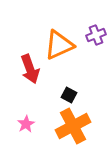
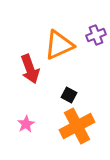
orange cross: moved 4 px right
